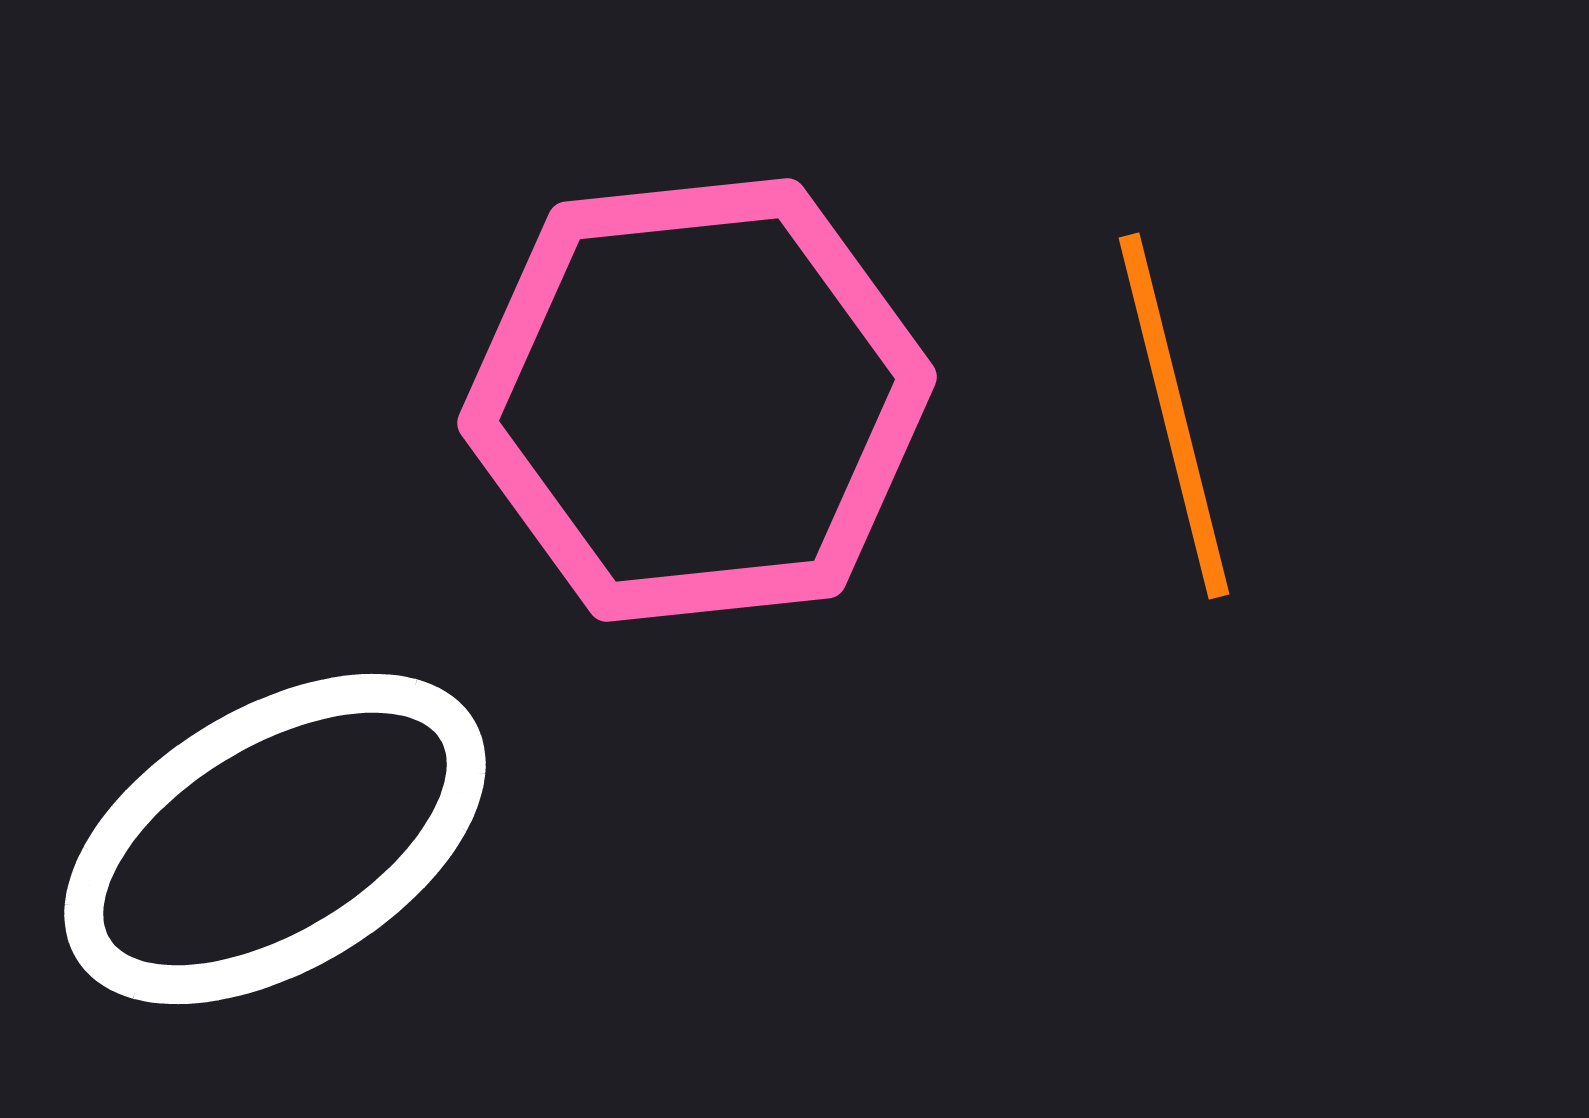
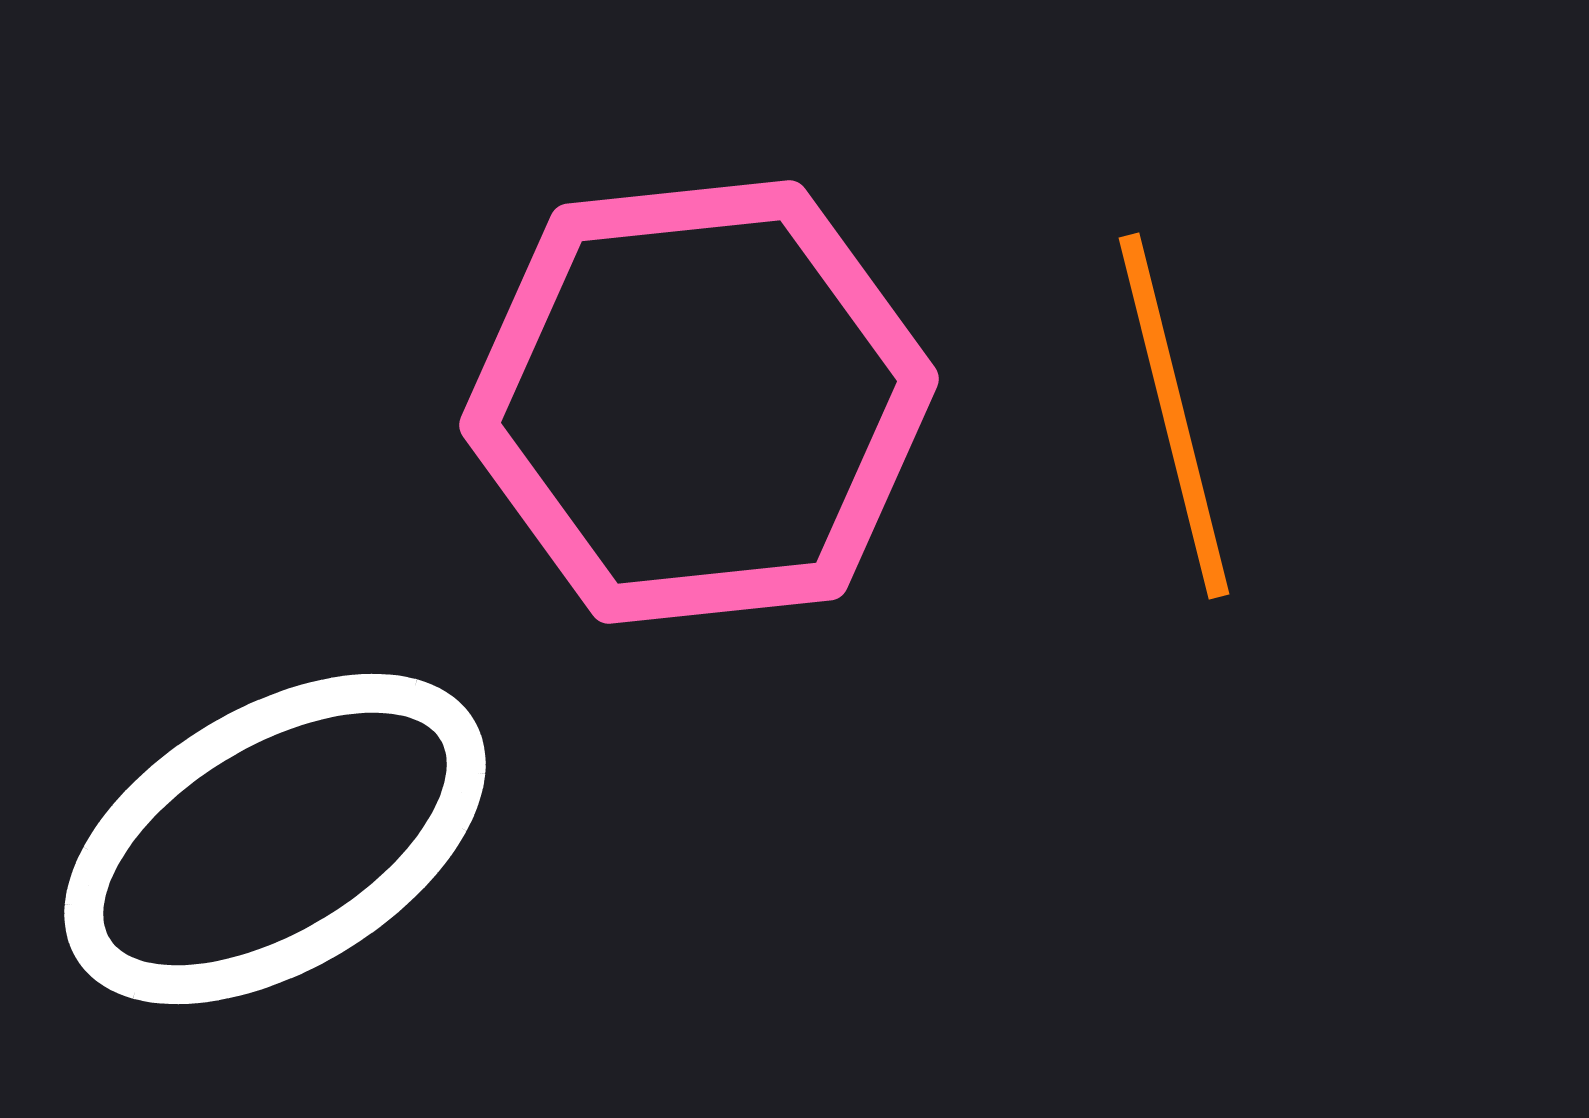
pink hexagon: moved 2 px right, 2 px down
